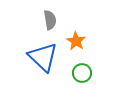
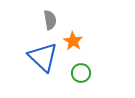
orange star: moved 3 px left
green circle: moved 1 px left
